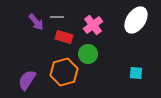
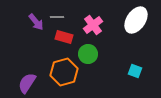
cyan square: moved 1 px left, 2 px up; rotated 16 degrees clockwise
purple semicircle: moved 3 px down
